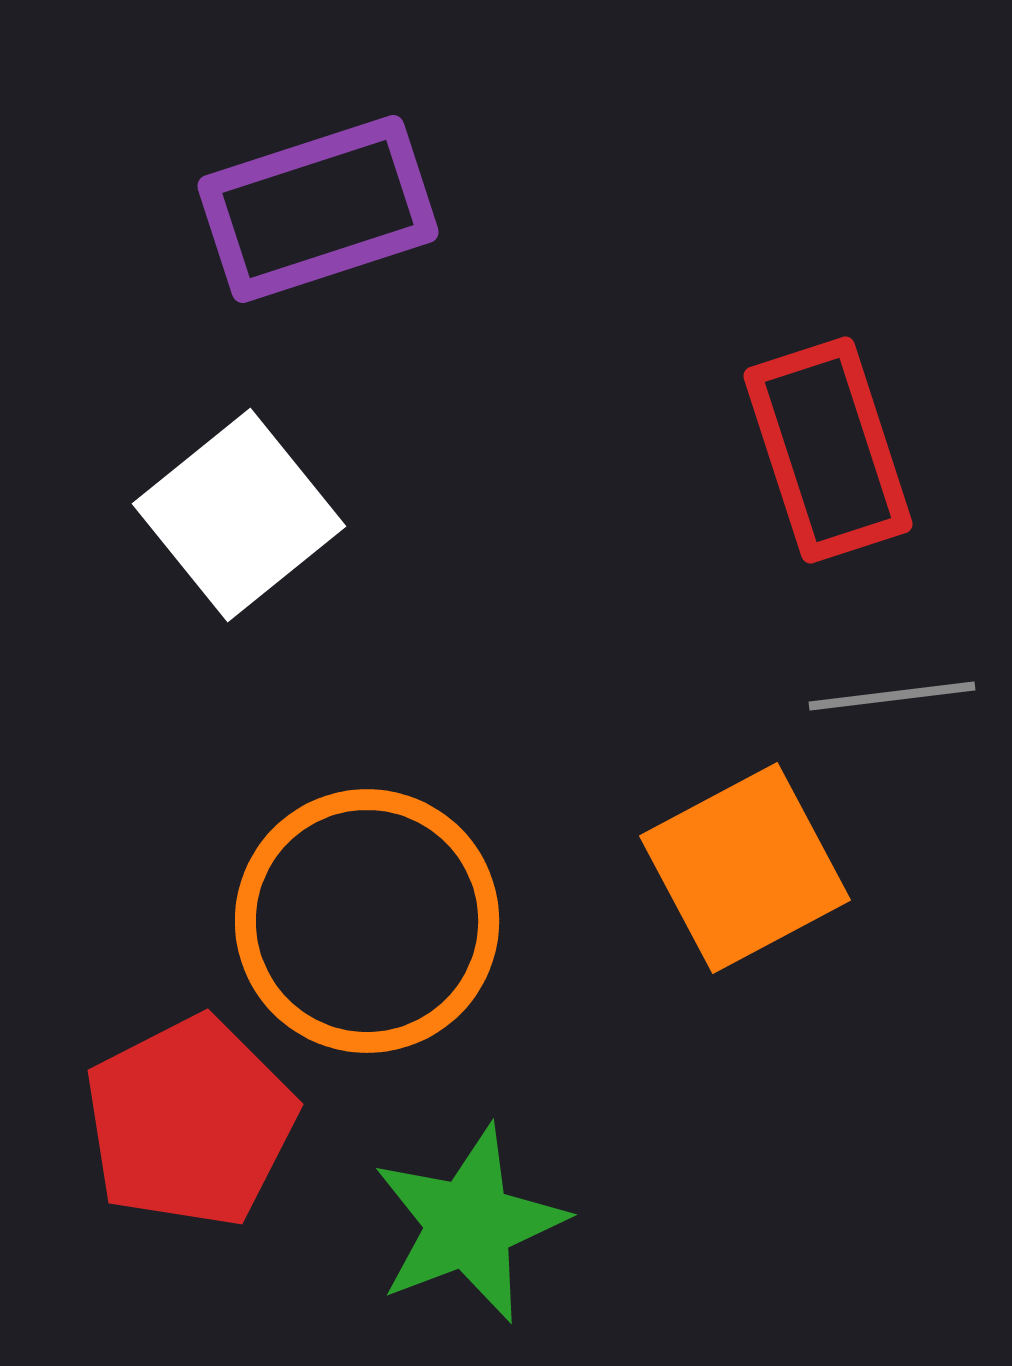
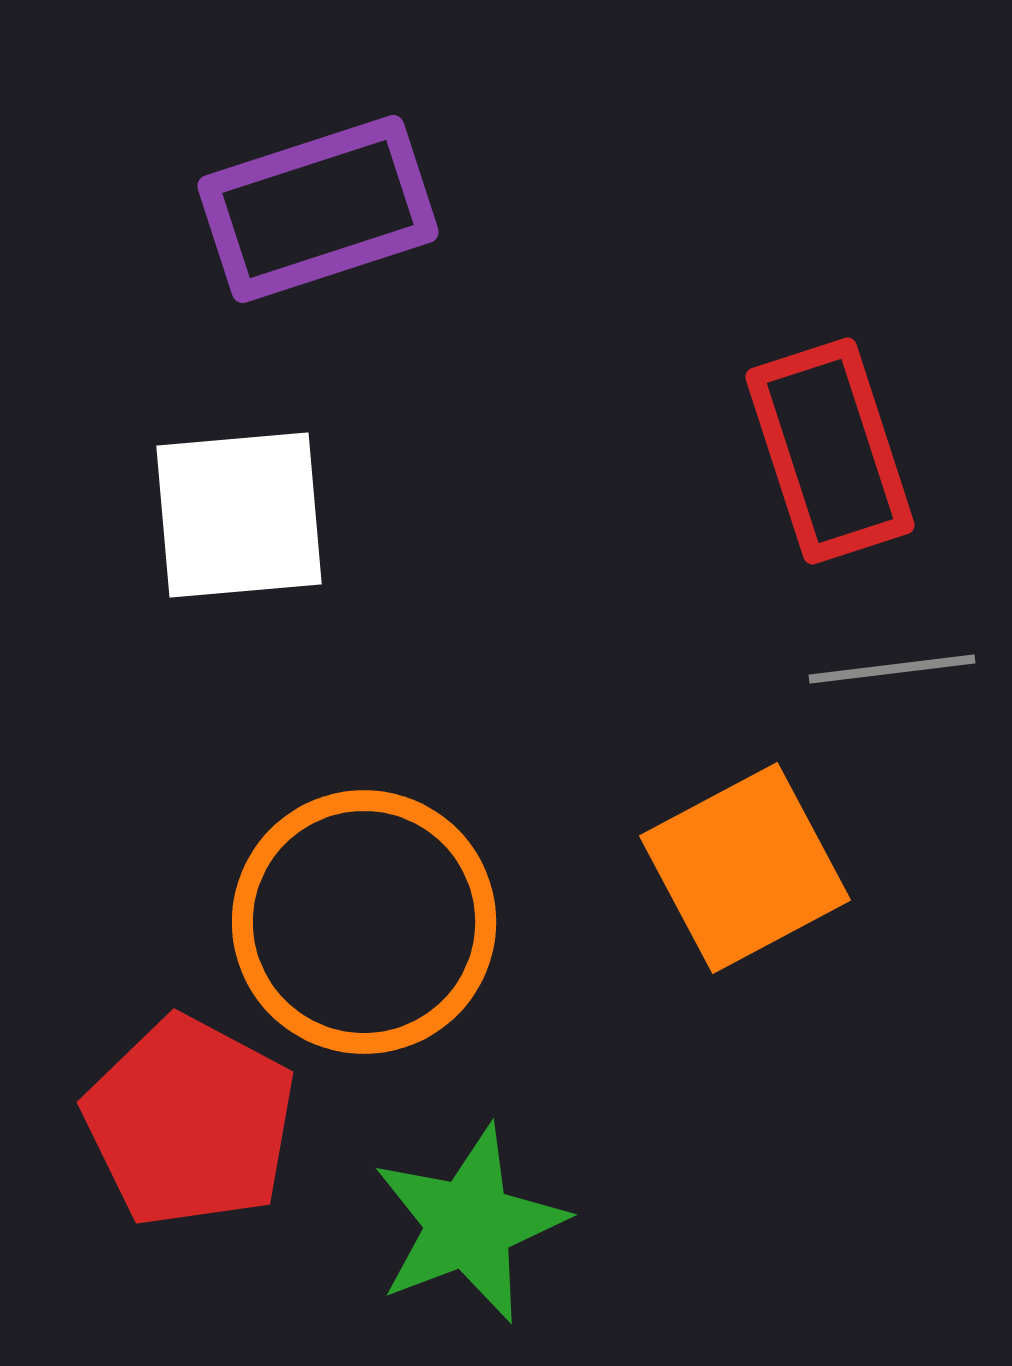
red rectangle: moved 2 px right, 1 px down
white square: rotated 34 degrees clockwise
gray line: moved 27 px up
orange circle: moved 3 px left, 1 px down
red pentagon: rotated 17 degrees counterclockwise
